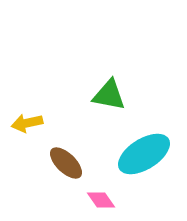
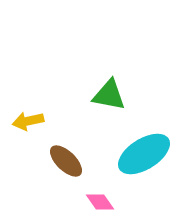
yellow arrow: moved 1 px right, 2 px up
brown ellipse: moved 2 px up
pink diamond: moved 1 px left, 2 px down
